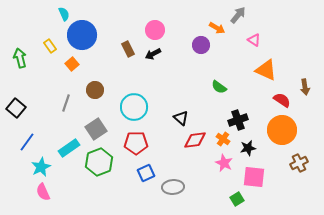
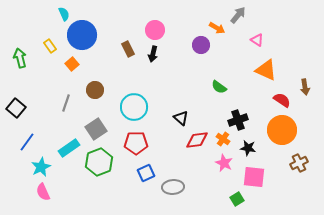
pink triangle: moved 3 px right
black arrow: rotated 49 degrees counterclockwise
red diamond: moved 2 px right
black star: rotated 21 degrees clockwise
